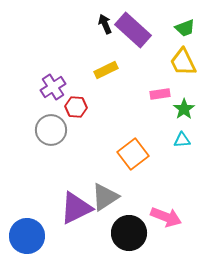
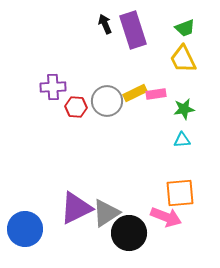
purple rectangle: rotated 30 degrees clockwise
yellow trapezoid: moved 3 px up
yellow rectangle: moved 29 px right, 23 px down
purple cross: rotated 30 degrees clockwise
pink rectangle: moved 4 px left
green star: rotated 25 degrees clockwise
gray circle: moved 56 px right, 29 px up
orange square: moved 47 px right, 39 px down; rotated 32 degrees clockwise
gray triangle: moved 1 px right, 16 px down
blue circle: moved 2 px left, 7 px up
